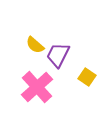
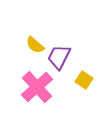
purple trapezoid: moved 1 px right, 2 px down
yellow square: moved 3 px left, 3 px down
